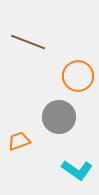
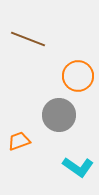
brown line: moved 3 px up
gray circle: moved 2 px up
cyan L-shape: moved 1 px right, 3 px up
